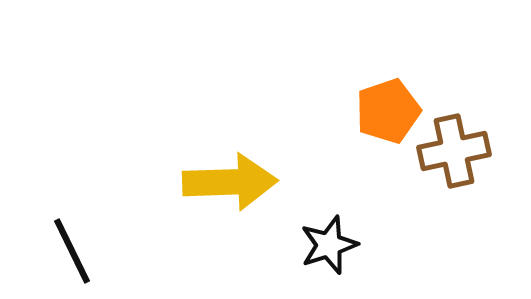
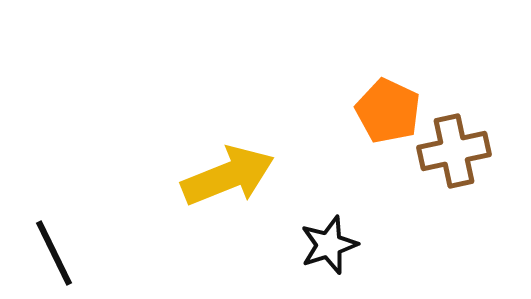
orange pentagon: rotated 28 degrees counterclockwise
yellow arrow: moved 2 px left, 6 px up; rotated 20 degrees counterclockwise
black line: moved 18 px left, 2 px down
